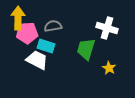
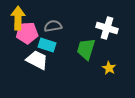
cyan rectangle: moved 1 px right, 1 px up
